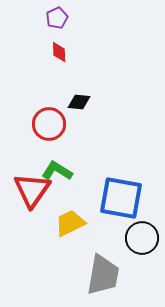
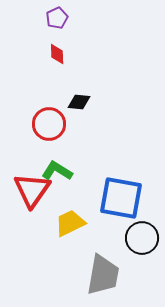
red diamond: moved 2 px left, 2 px down
